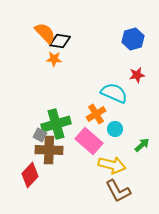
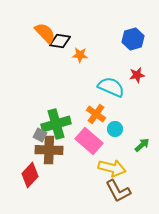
orange star: moved 26 px right, 4 px up
cyan semicircle: moved 3 px left, 6 px up
orange cross: rotated 24 degrees counterclockwise
yellow arrow: moved 3 px down
